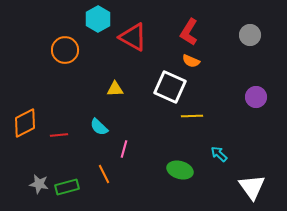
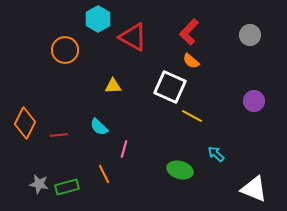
red L-shape: rotated 12 degrees clockwise
orange semicircle: rotated 18 degrees clockwise
yellow triangle: moved 2 px left, 3 px up
purple circle: moved 2 px left, 4 px down
yellow line: rotated 30 degrees clockwise
orange diamond: rotated 36 degrees counterclockwise
cyan arrow: moved 3 px left
white triangle: moved 2 px right, 2 px down; rotated 32 degrees counterclockwise
